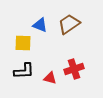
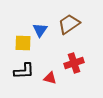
blue triangle: moved 5 px down; rotated 42 degrees clockwise
red cross: moved 6 px up
